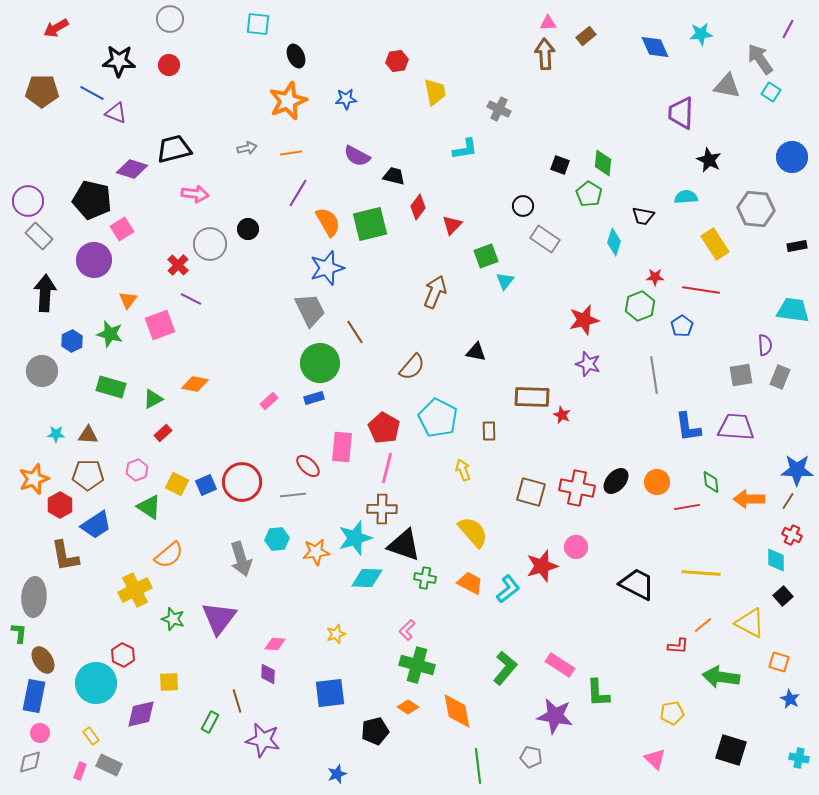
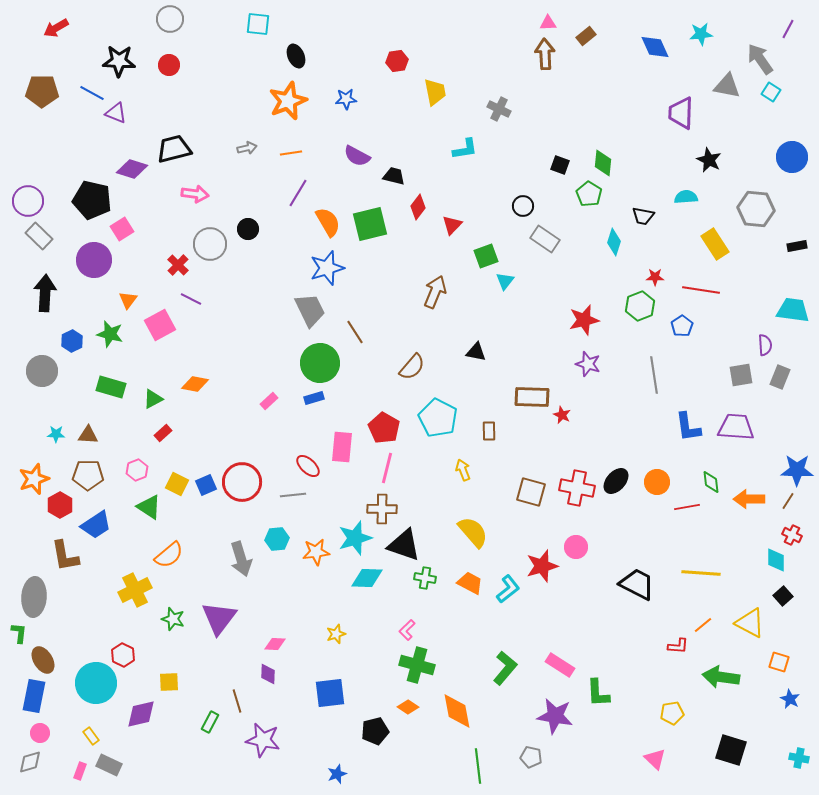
pink square at (160, 325): rotated 8 degrees counterclockwise
